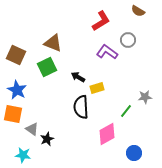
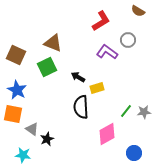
gray star: moved 1 px left, 15 px down
